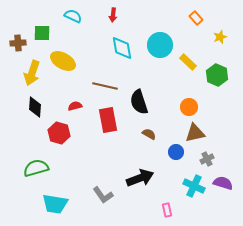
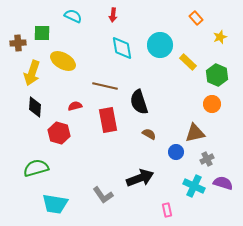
orange circle: moved 23 px right, 3 px up
